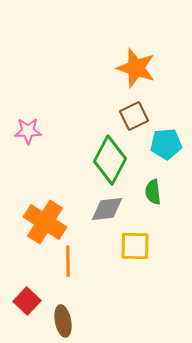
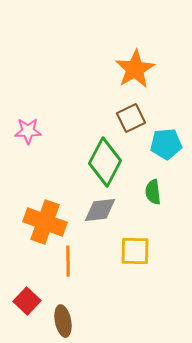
orange star: moved 1 px left, 1 px down; rotated 24 degrees clockwise
brown square: moved 3 px left, 2 px down
green diamond: moved 5 px left, 2 px down
gray diamond: moved 7 px left, 1 px down
orange cross: rotated 12 degrees counterclockwise
yellow square: moved 5 px down
